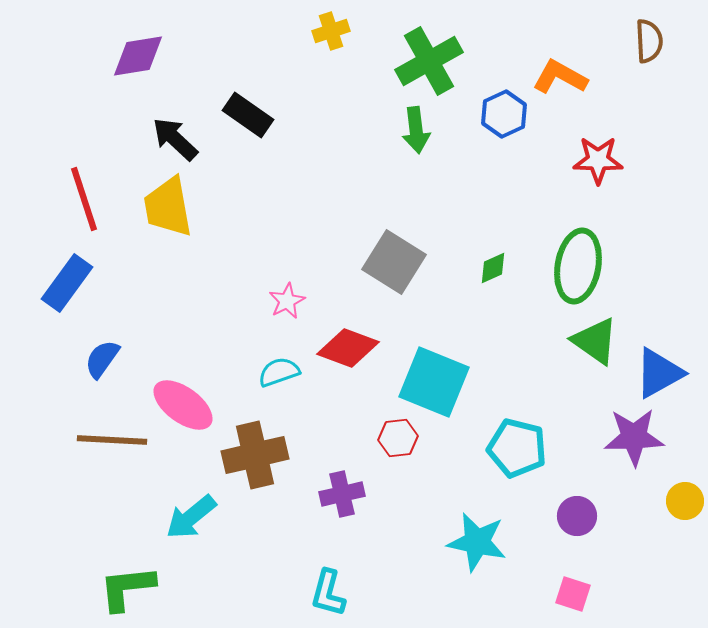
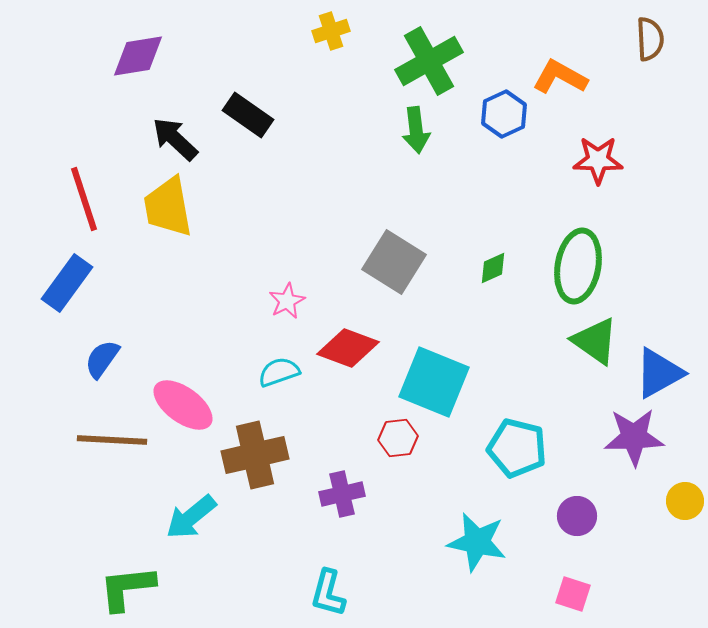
brown semicircle: moved 1 px right, 2 px up
